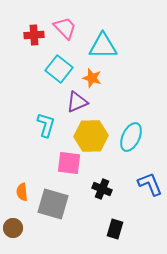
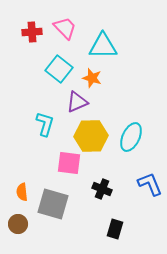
red cross: moved 2 px left, 3 px up
cyan L-shape: moved 1 px left, 1 px up
brown circle: moved 5 px right, 4 px up
